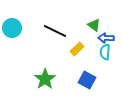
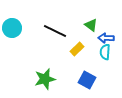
green triangle: moved 3 px left
green star: rotated 20 degrees clockwise
